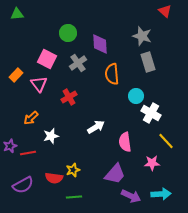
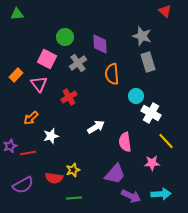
green circle: moved 3 px left, 4 px down
green line: moved 1 px down
